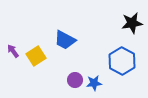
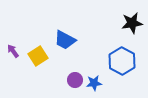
yellow square: moved 2 px right
